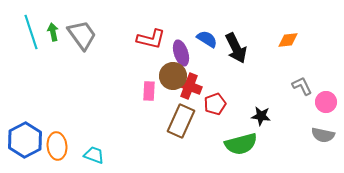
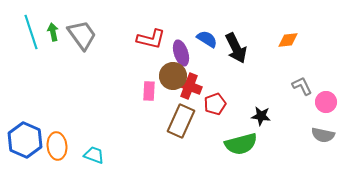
blue hexagon: rotated 8 degrees counterclockwise
